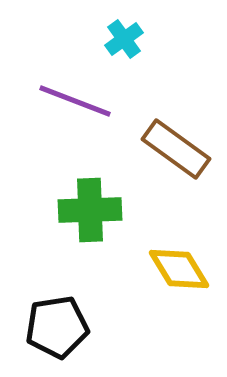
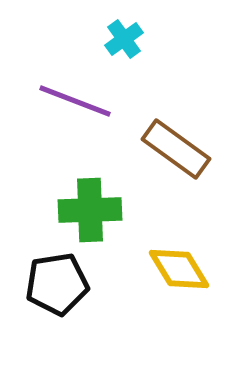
black pentagon: moved 43 px up
